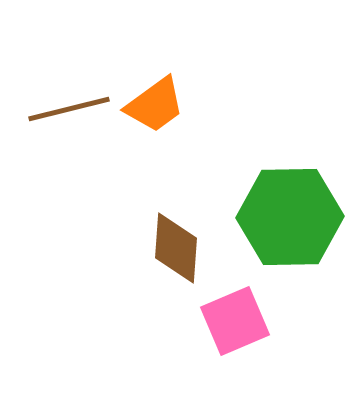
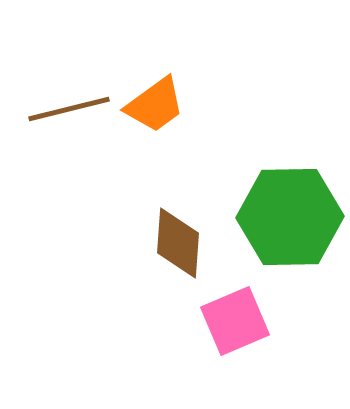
brown diamond: moved 2 px right, 5 px up
